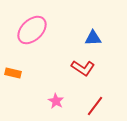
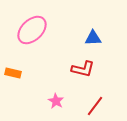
red L-shape: moved 1 px down; rotated 20 degrees counterclockwise
